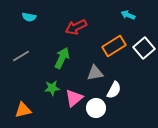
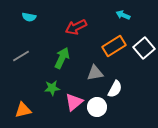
cyan arrow: moved 5 px left
white semicircle: moved 1 px right, 1 px up
pink triangle: moved 4 px down
white circle: moved 1 px right, 1 px up
